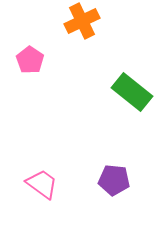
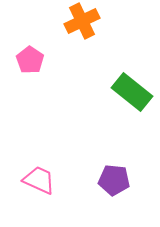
pink trapezoid: moved 3 px left, 4 px up; rotated 12 degrees counterclockwise
